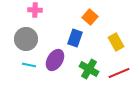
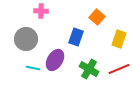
pink cross: moved 6 px right, 1 px down
orange square: moved 7 px right
blue rectangle: moved 1 px right, 1 px up
yellow rectangle: moved 3 px right, 3 px up; rotated 48 degrees clockwise
cyan line: moved 4 px right, 3 px down
red line: moved 4 px up
